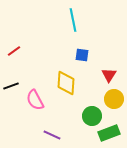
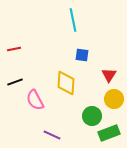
red line: moved 2 px up; rotated 24 degrees clockwise
black line: moved 4 px right, 4 px up
